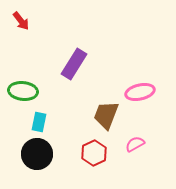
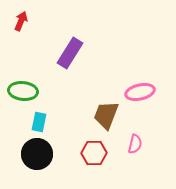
red arrow: rotated 120 degrees counterclockwise
purple rectangle: moved 4 px left, 11 px up
pink semicircle: rotated 132 degrees clockwise
red hexagon: rotated 25 degrees clockwise
